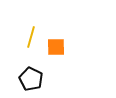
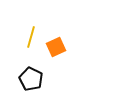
orange square: rotated 24 degrees counterclockwise
